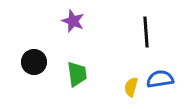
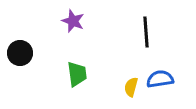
black circle: moved 14 px left, 9 px up
